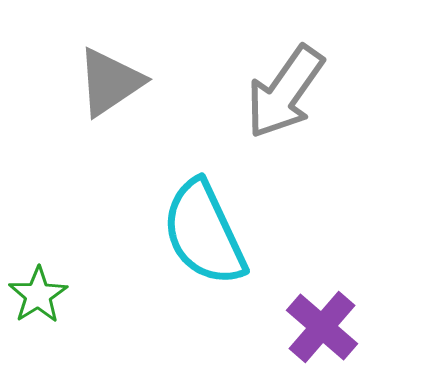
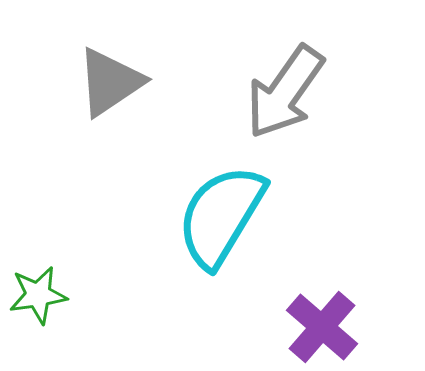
cyan semicircle: moved 17 px right, 17 px up; rotated 56 degrees clockwise
green star: rotated 24 degrees clockwise
